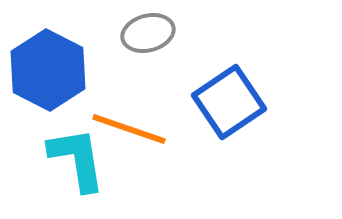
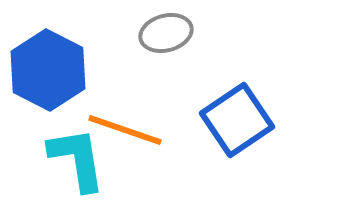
gray ellipse: moved 18 px right
blue square: moved 8 px right, 18 px down
orange line: moved 4 px left, 1 px down
